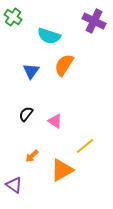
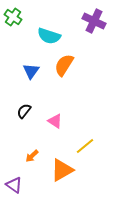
black semicircle: moved 2 px left, 3 px up
